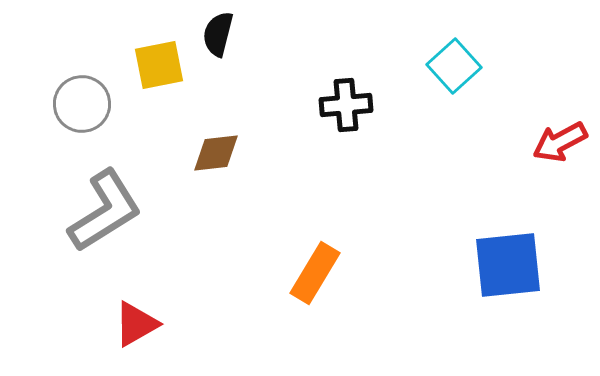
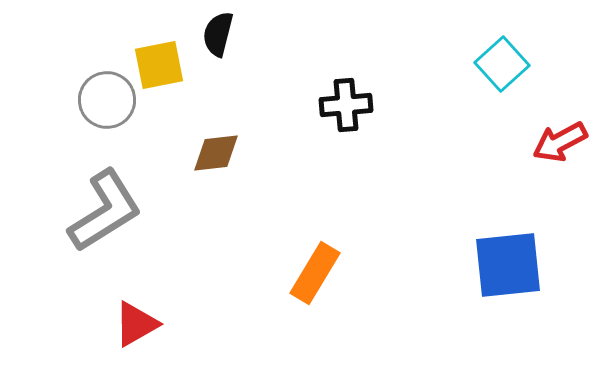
cyan square: moved 48 px right, 2 px up
gray circle: moved 25 px right, 4 px up
